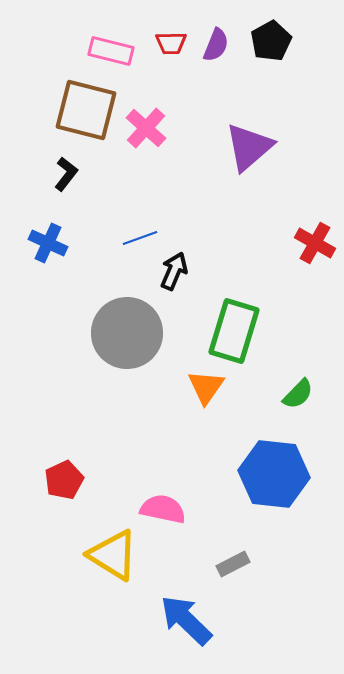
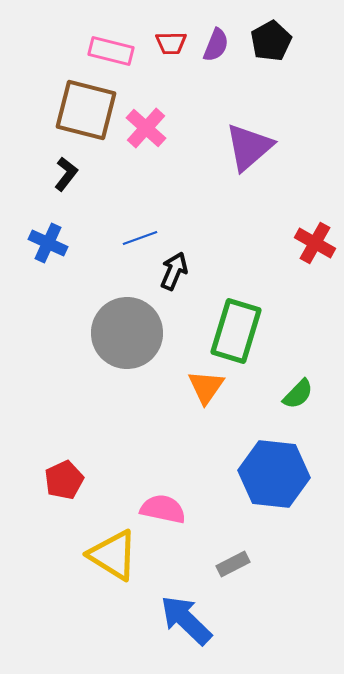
green rectangle: moved 2 px right
